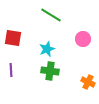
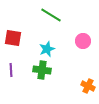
pink circle: moved 2 px down
green cross: moved 8 px left, 1 px up
orange cross: moved 4 px down
